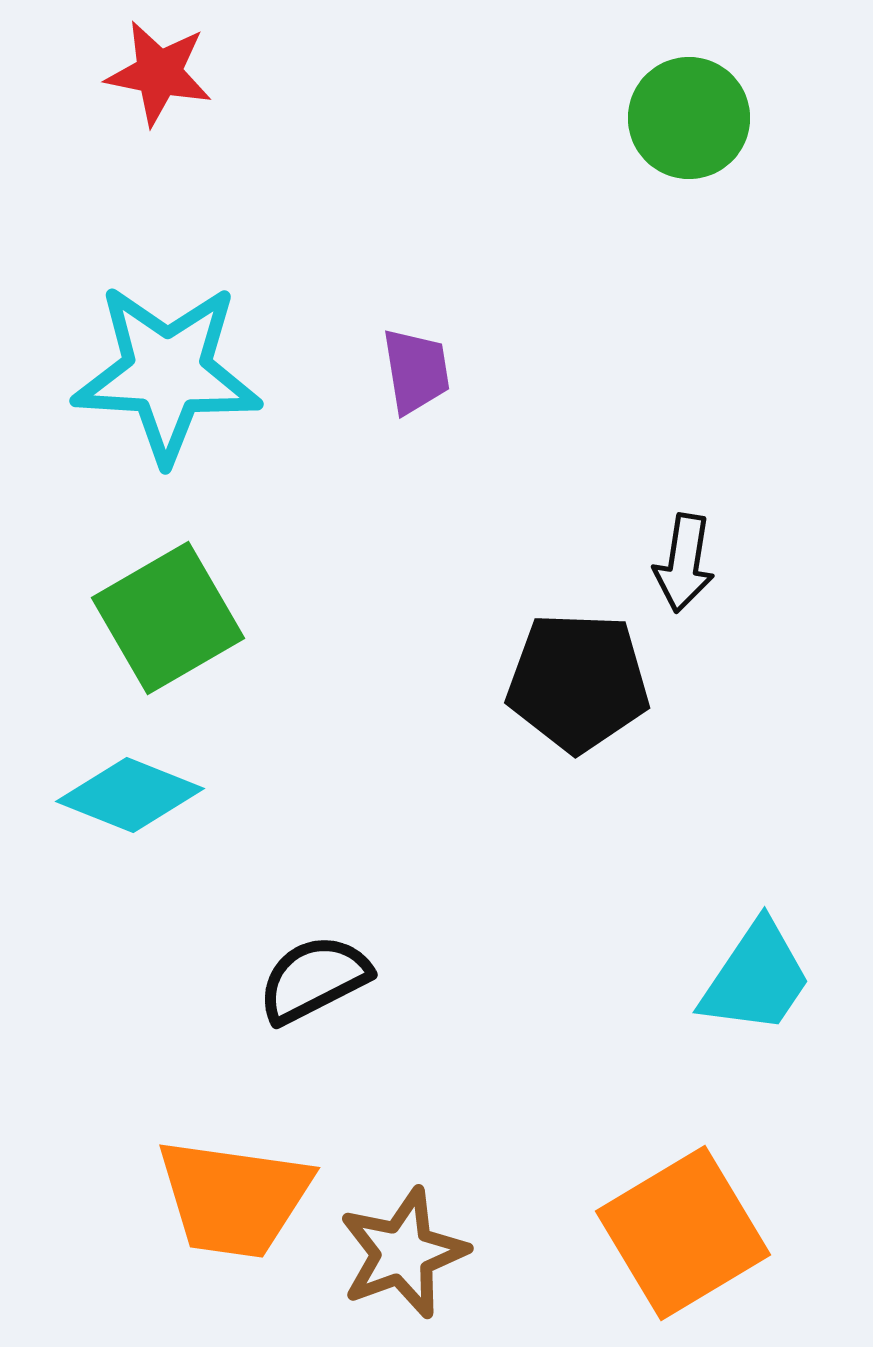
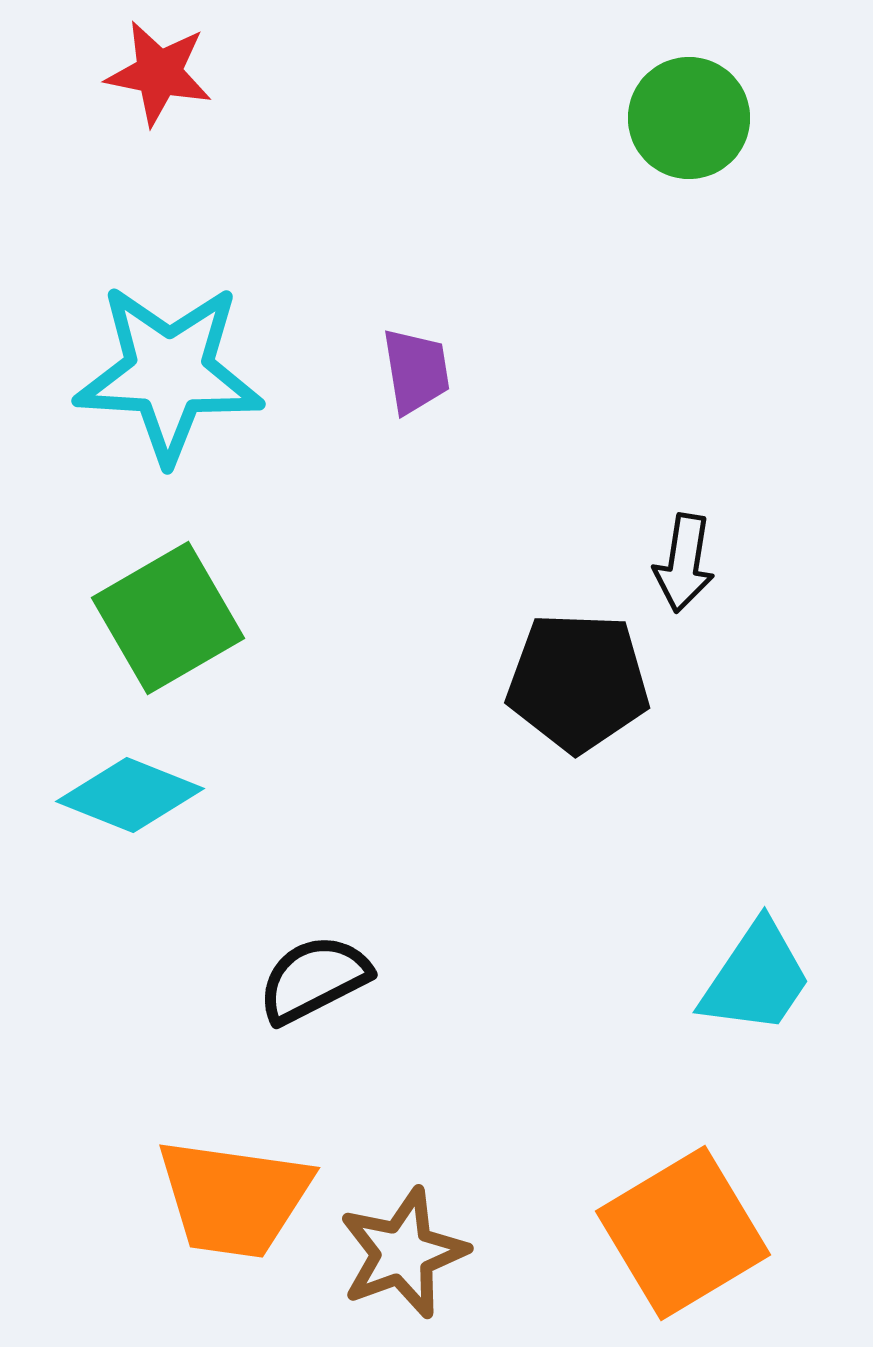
cyan star: moved 2 px right
